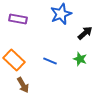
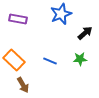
green star: rotated 24 degrees counterclockwise
